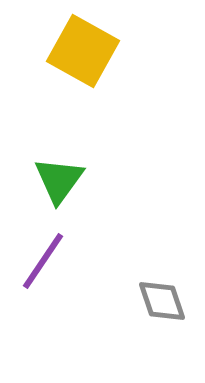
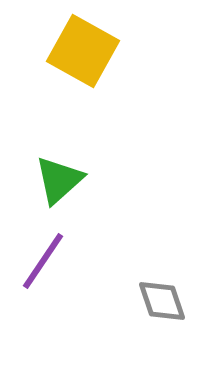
green triangle: rotated 12 degrees clockwise
